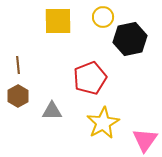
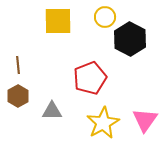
yellow circle: moved 2 px right
black hexagon: rotated 20 degrees counterclockwise
pink triangle: moved 20 px up
